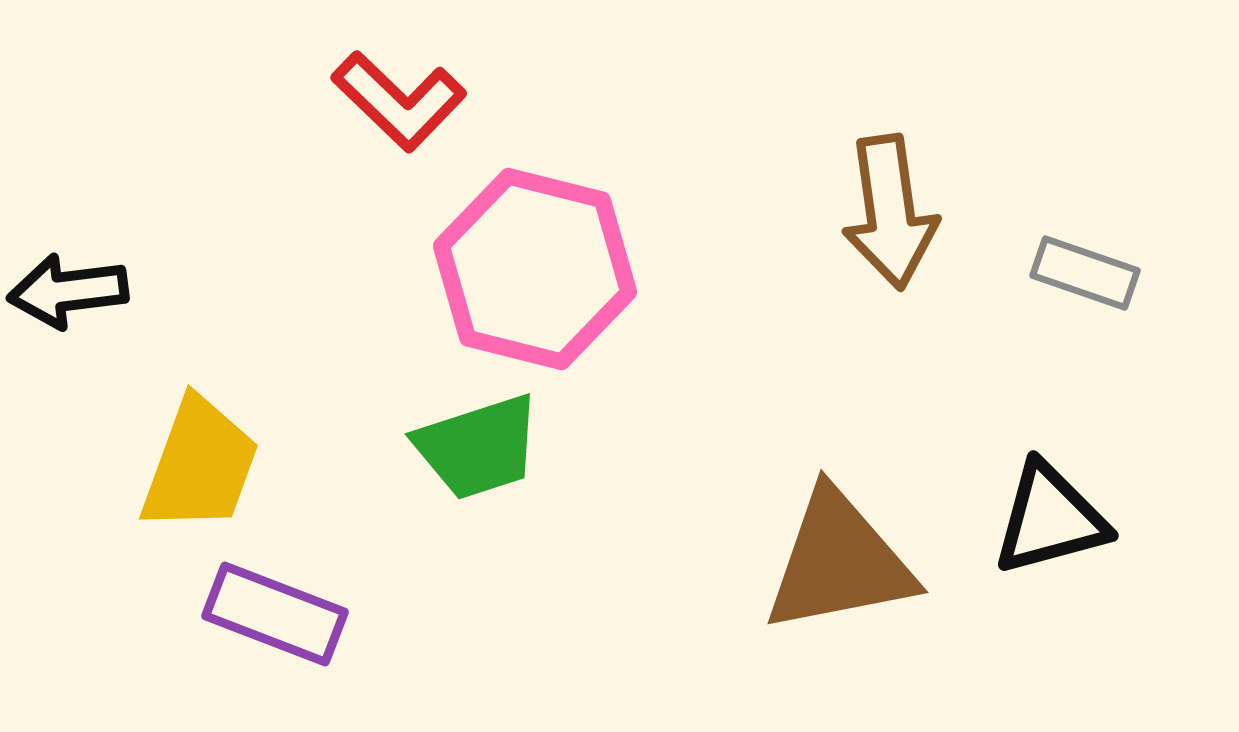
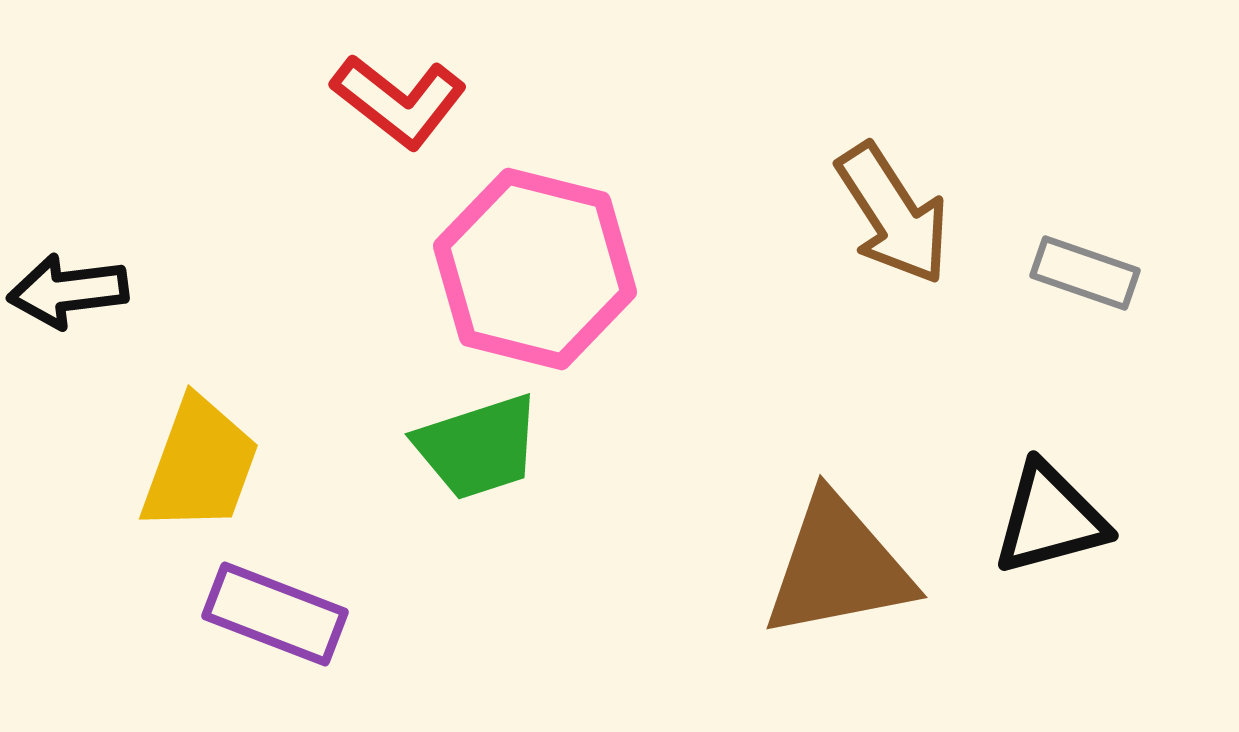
red L-shape: rotated 6 degrees counterclockwise
brown arrow: moved 3 px right, 2 px down; rotated 25 degrees counterclockwise
brown triangle: moved 1 px left, 5 px down
